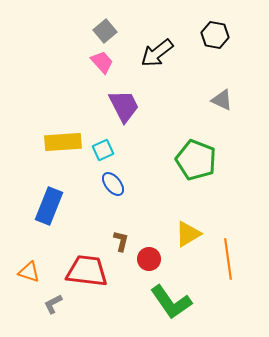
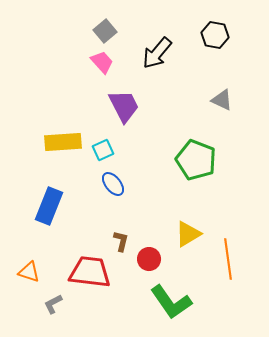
black arrow: rotated 12 degrees counterclockwise
red trapezoid: moved 3 px right, 1 px down
